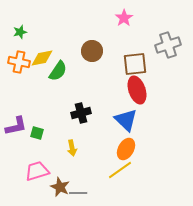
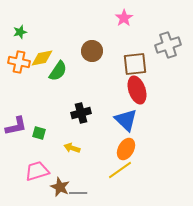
green square: moved 2 px right
yellow arrow: rotated 119 degrees clockwise
